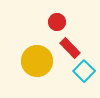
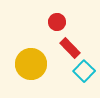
yellow circle: moved 6 px left, 3 px down
